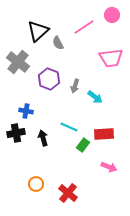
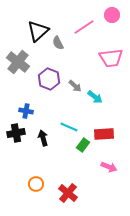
gray arrow: rotated 64 degrees counterclockwise
